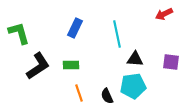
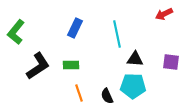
green L-shape: moved 3 px left, 1 px up; rotated 125 degrees counterclockwise
cyan pentagon: rotated 10 degrees clockwise
